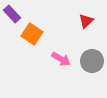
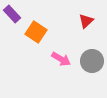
orange square: moved 4 px right, 2 px up
